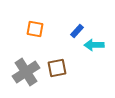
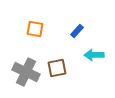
cyan arrow: moved 10 px down
gray cross: rotated 32 degrees counterclockwise
